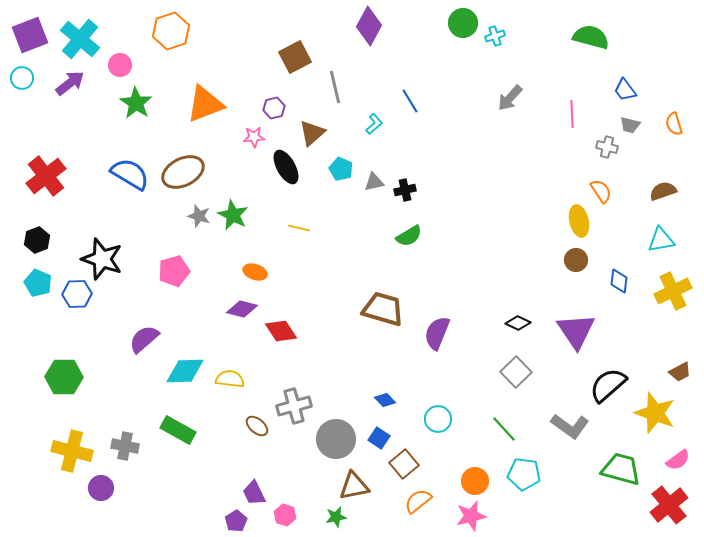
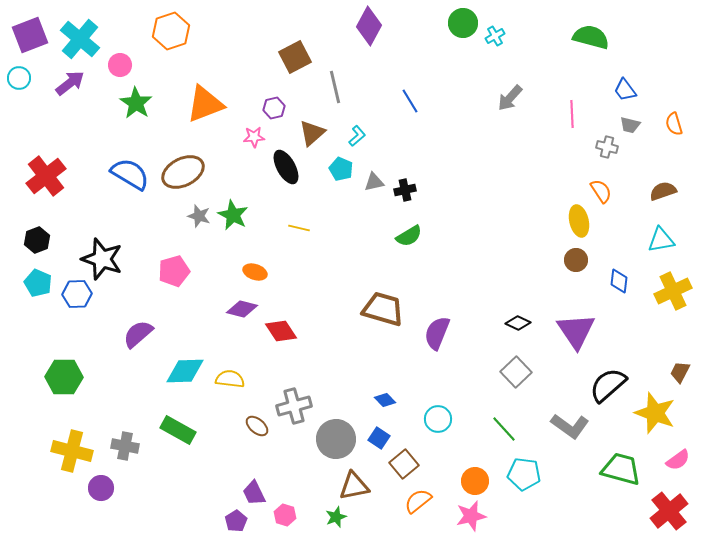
cyan cross at (495, 36): rotated 12 degrees counterclockwise
cyan circle at (22, 78): moved 3 px left
cyan L-shape at (374, 124): moved 17 px left, 12 px down
purple semicircle at (144, 339): moved 6 px left, 5 px up
brown trapezoid at (680, 372): rotated 145 degrees clockwise
red cross at (669, 505): moved 6 px down
green star at (336, 517): rotated 10 degrees counterclockwise
